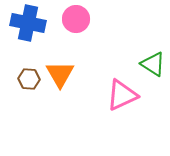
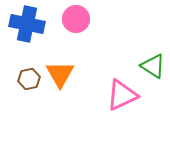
blue cross: moved 1 px left, 1 px down
green triangle: moved 2 px down
brown hexagon: rotated 15 degrees counterclockwise
